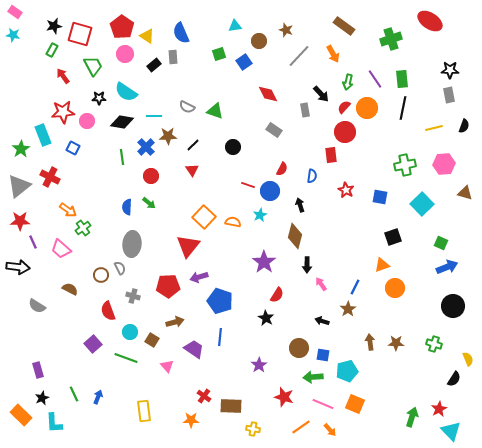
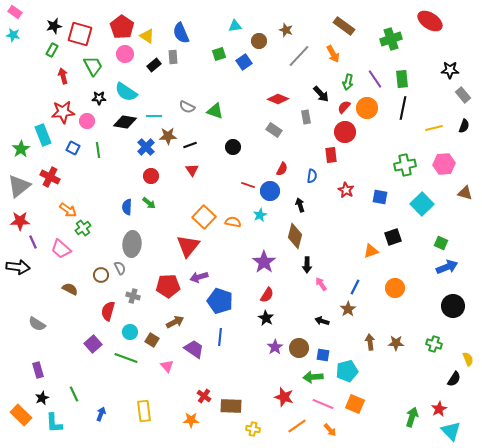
red arrow at (63, 76): rotated 21 degrees clockwise
red diamond at (268, 94): moved 10 px right, 5 px down; rotated 40 degrees counterclockwise
gray rectangle at (449, 95): moved 14 px right; rotated 28 degrees counterclockwise
gray rectangle at (305, 110): moved 1 px right, 7 px down
black diamond at (122, 122): moved 3 px right
black line at (193, 145): moved 3 px left; rotated 24 degrees clockwise
green line at (122, 157): moved 24 px left, 7 px up
orange triangle at (382, 265): moved 11 px left, 14 px up
red semicircle at (277, 295): moved 10 px left
gray semicircle at (37, 306): moved 18 px down
red semicircle at (108, 311): rotated 36 degrees clockwise
brown arrow at (175, 322): rotated 12 degrees counterclockwise
purple star at (259, 365): moved 16 px right, 18 px up
blue arrow at (98, 397): moved 3 px right, 17 px down
orange line at (301, 427): moved 4 px left, 1 px up
